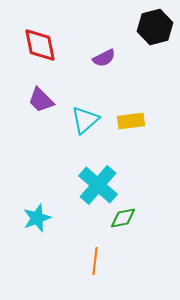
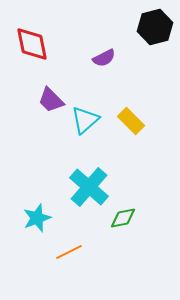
red diamond: moved 8 px left, 1 px up
purple trapezoid: moved 10 px right
yellow rectangle: rotated 52 degrees clockwise
cyan cross: moved 9 px left, 2 px down
orange line: moved 26 px left, 9 px up; rotated 56 degrees clockwise
